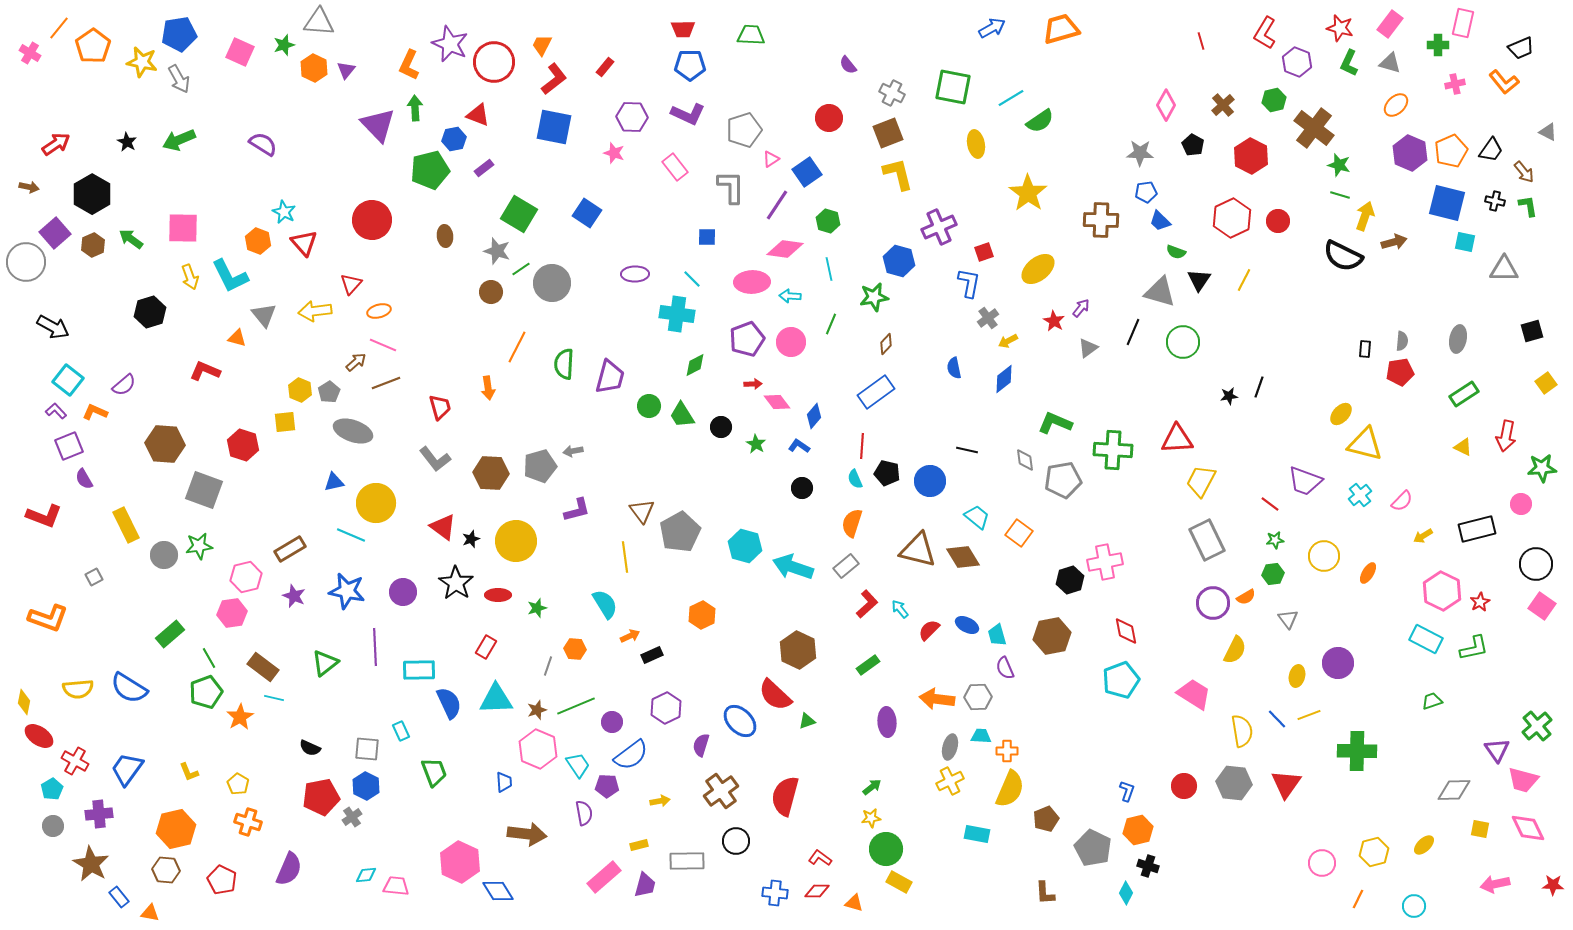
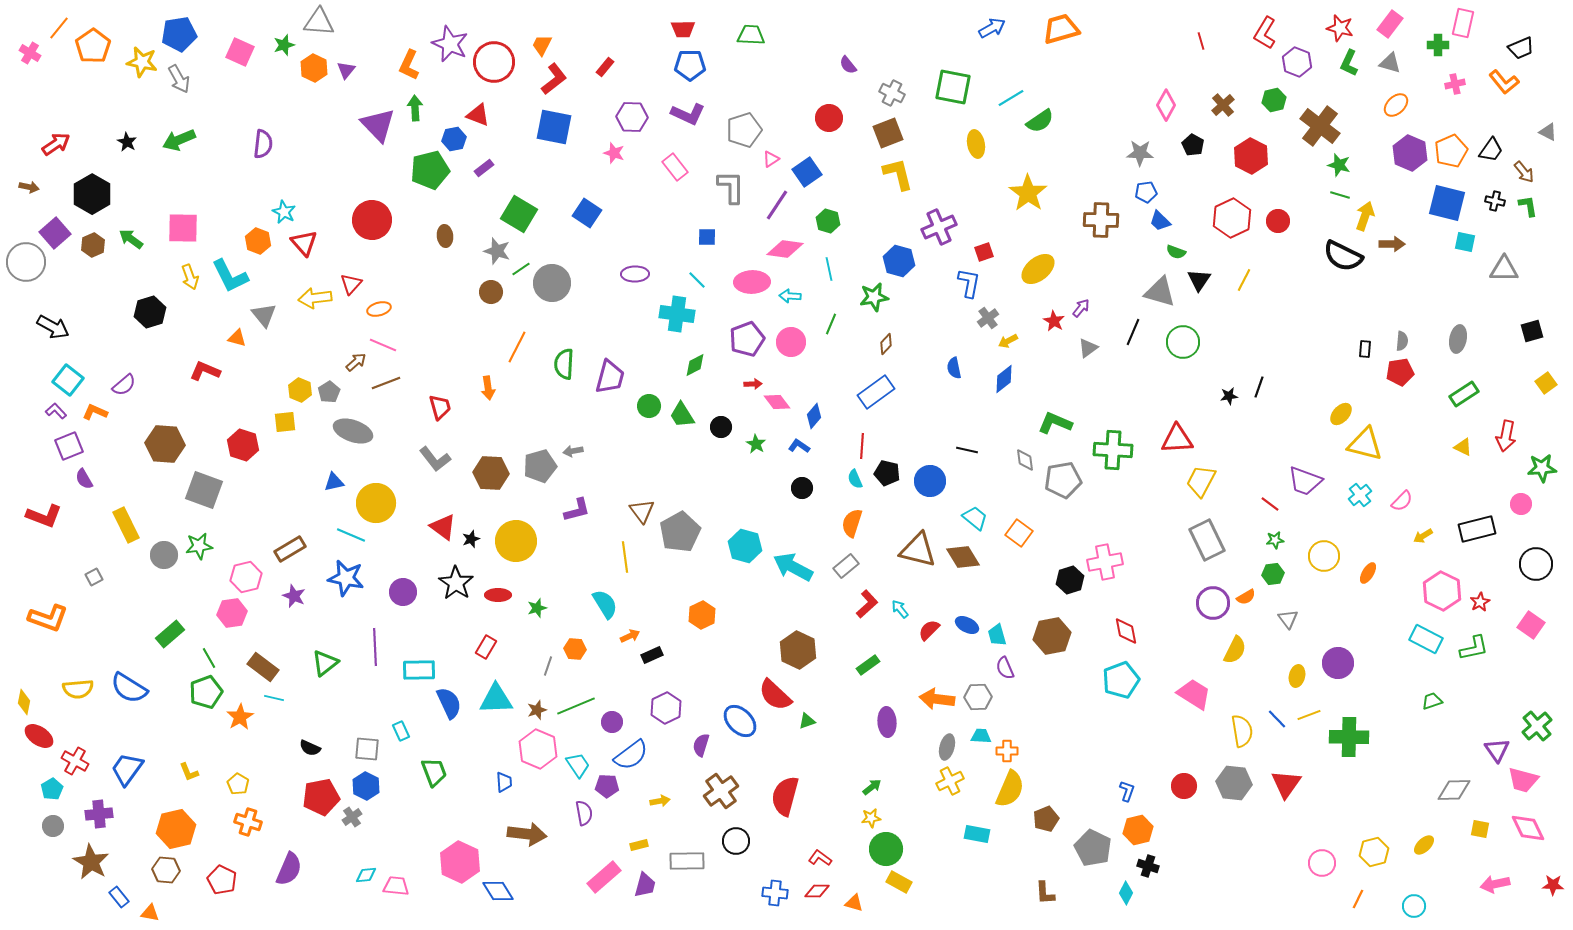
brown cross at (1314, 128): moved 6 px right, 2 px up
purple semicircle at (263, 144): rotated 64 degrees clockwise
brown arrow at (1394, 242): moved 2 px left, 2 px down; rotated 15 degrees clockwise
cyan line at (692, 279): moved 5 px right, 1 px down
yellow arrow at (315, 311): moved 13 px up
orange ellipse at (379, 311): moved 2 px up
cyan trapezoid at (977, 517): moved 2 px left, 1 px down
cyan arrow at (793, 567): rotated 9 degrees clockwise
blue star at (347, 591): moved 1 px left, 13 px up
pink square at (1542, 606): moved 11 px left, 19 px down
gray ellipse at (950, 747): moved 3 px left
green cross at (1357, 751): moved 8 px left, 14 px up
brown star at (91, 864): moved 2 px up
